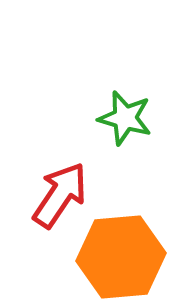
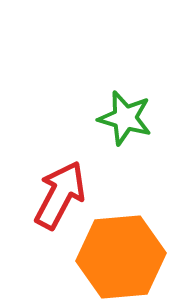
red arrow: rotated 6 degrees counterclockwise
